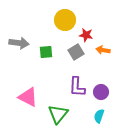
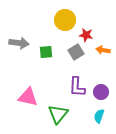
pink triangle: rotated 15 degrees counterclockwise
